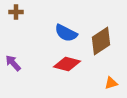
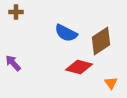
red diamond: moved 12 px right, 3 px down
orange triangle: rotated 48 degrees counterclockwise
